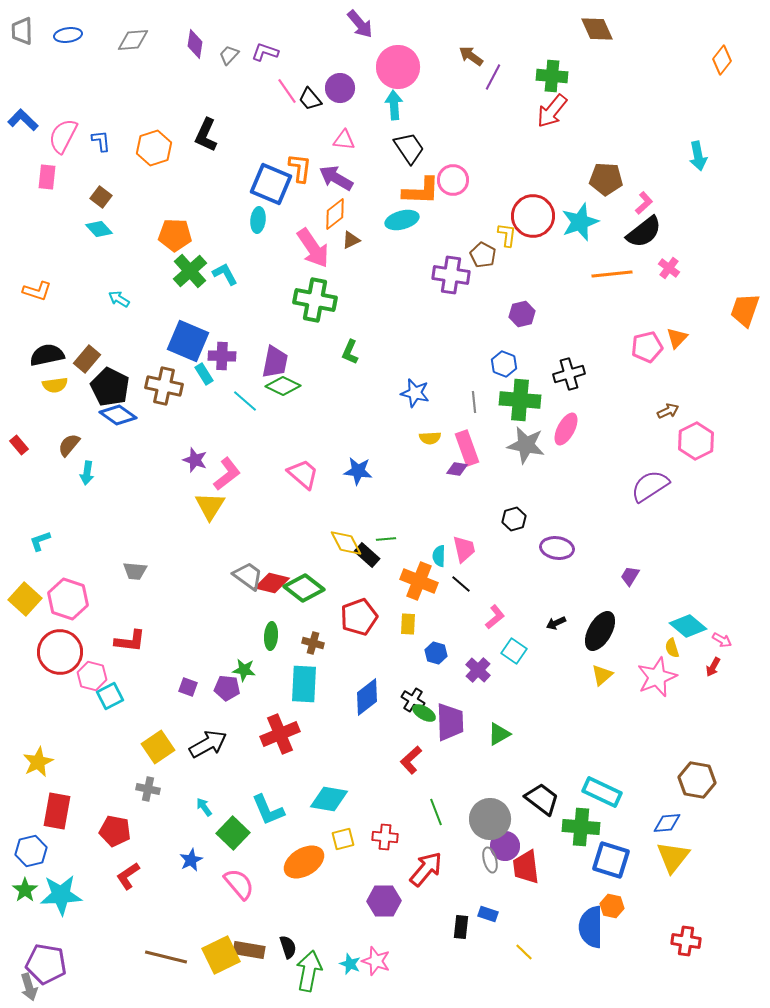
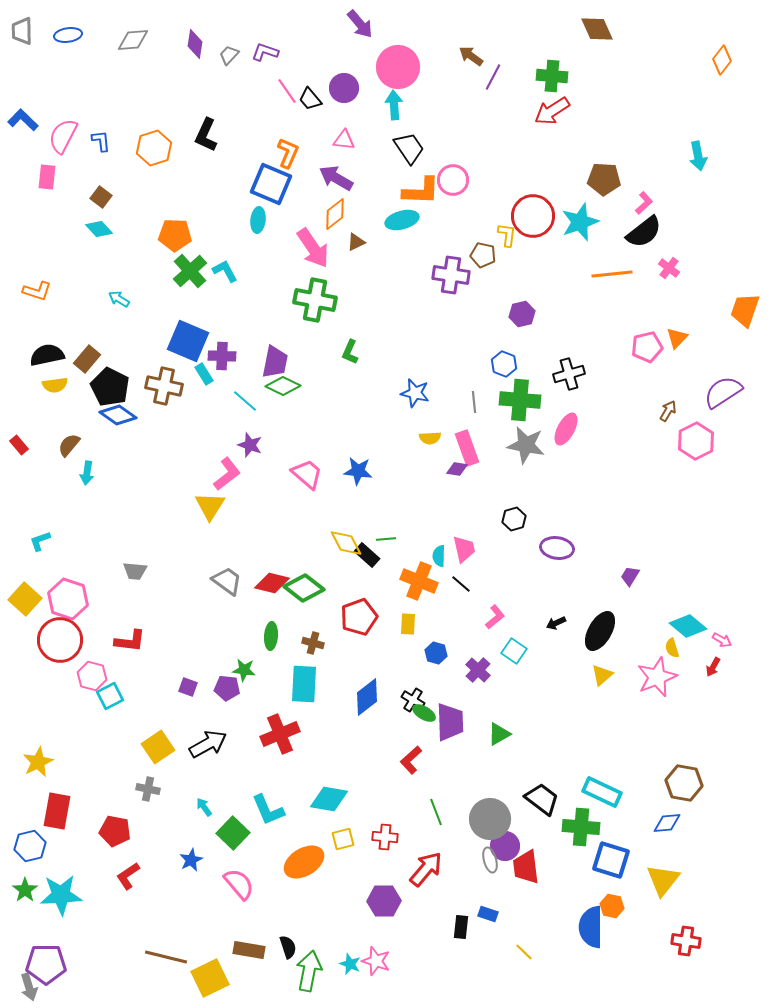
purple circle at (340, 88): moved 4 px right
red arrow at (552, 111): rotated 18 degrees clockwise
orange L-shape at (300, 168): moved 12 px left, 15 px up; rotated 16 degrees clockwise
brown pentagon at (606, 179): moved 2 px left
brown triangle at (351, 240): moved 5 px right, 2 px down
brown pentagon at (483, 255): rotated 15 degrees counterclockwise
cyan L-shape at (225, 274): moved 3 px up
brown arrow at (668, 411): rotated 35 degrees counterclockwise
purple star at (195, 460): moved 55 px right, 15 px up
pink trapezoid at (303, 474): moved 4 px right
purple semicircle at (650, 486): moved 73 px right, 94 px up
gray trapezoid at (248, 576): moved 21 px left, 5 px down
red circle at (60, 652): moved 12 px up
brown hexagon at (697, 780): moved 13 px left, 3 px down
blue hexagon at (31, 851): moved 1 px left, 5 px up
yellow triangle at (673, 857): moved 10 px left, 23 px down
yellow square at (221, 955): moved 11 px left, 23 px down
purple pentagon at (46, 964): rotated 9 degrees counterclockwise
